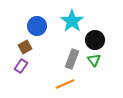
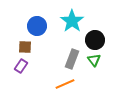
brown square: rotated 32 degrees clockwise
